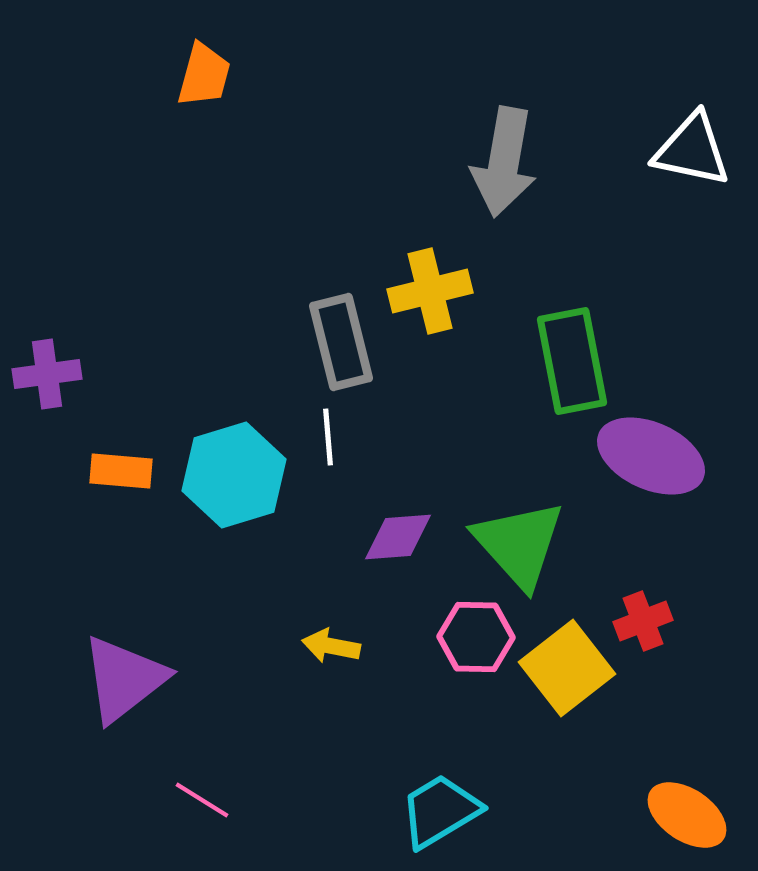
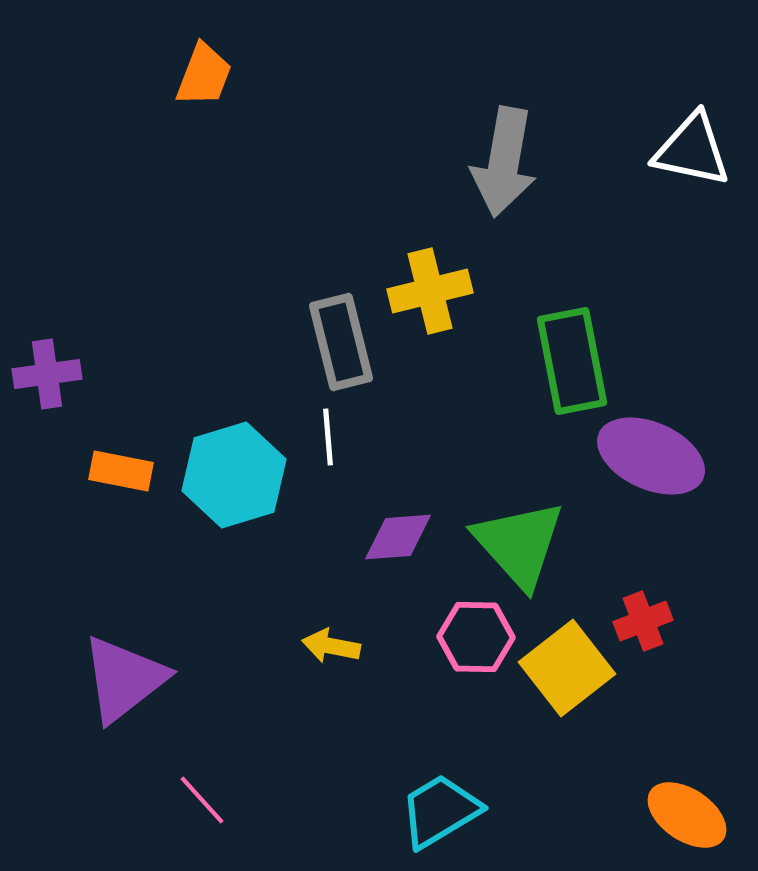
orange trapezoid: rotated 6 degrees clockwise
orange rectangle: rotated 6 degrees clockwise
pink line: rotated 16 degrees clockwise
